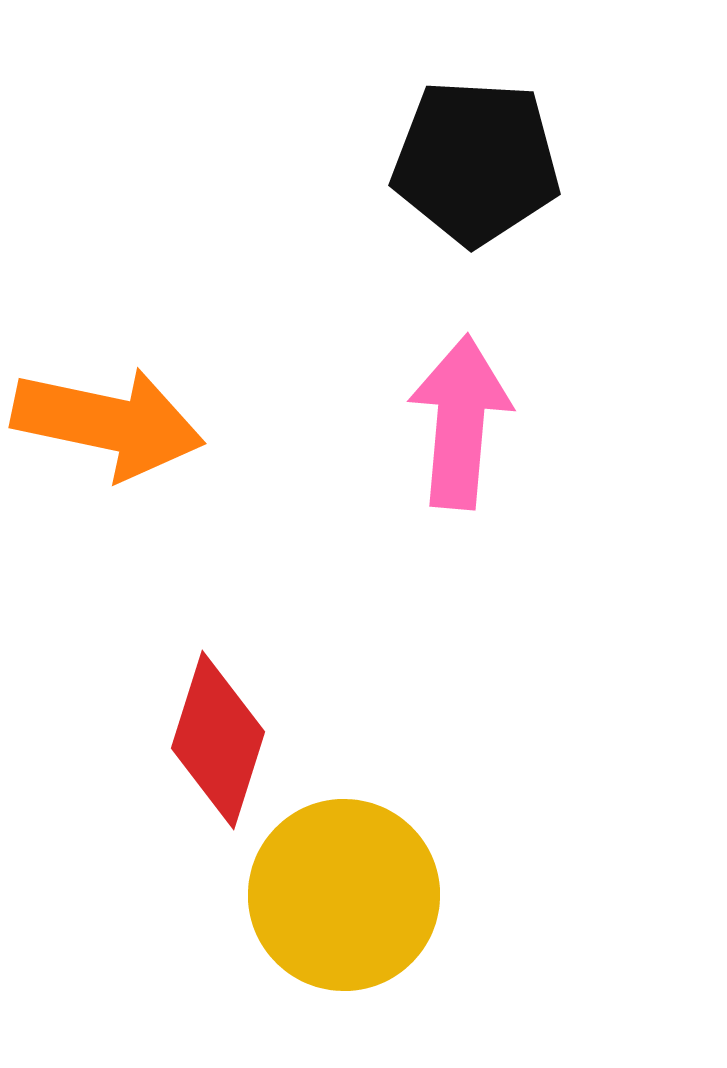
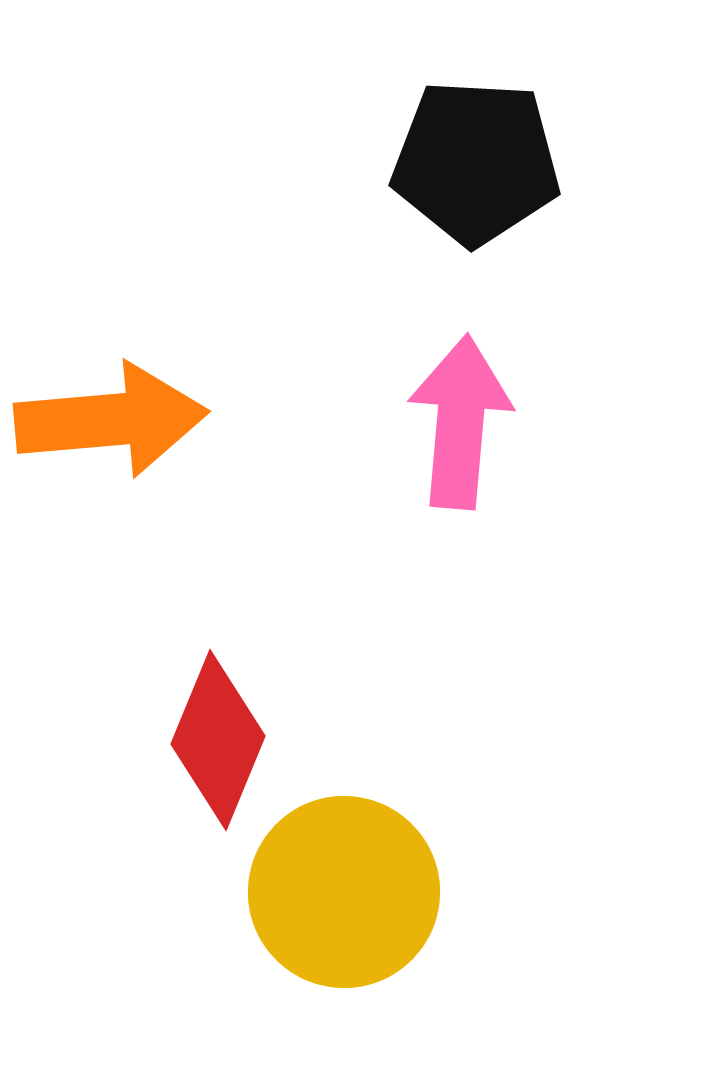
orange arrow: moved 3 px right, 3 px up; rotated 17 degrees counterclockwise
red diamond: rotated 5 degrees clockwise
yellow circle: moved 3 px up
